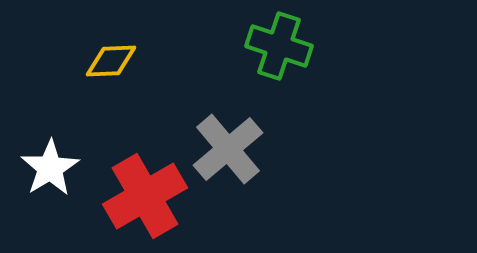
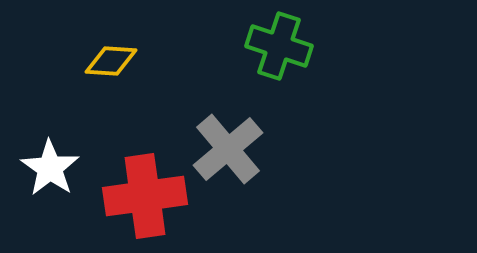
yellow diamond: rotated 6 degrees clockwise
white star: rotated 6 degrees counterclockwise
red cross: rotated 22 degrees clockwise
